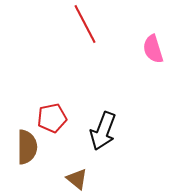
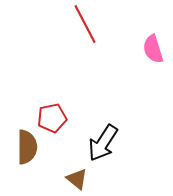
black arrow: moved 12 px down; rotated 12 degrees clockwise
